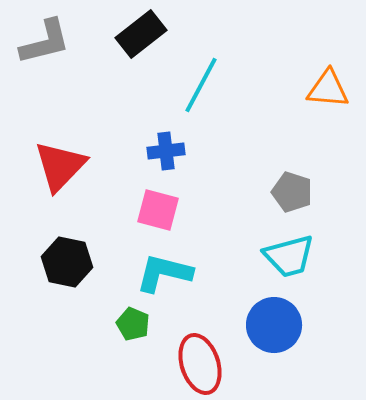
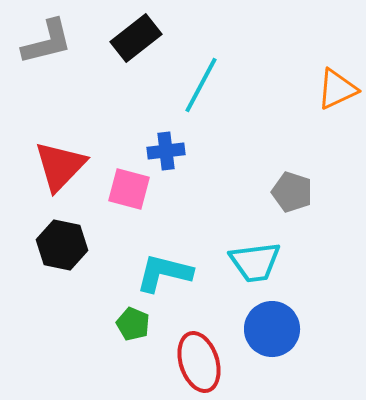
black rectangle: moved 5 px left, 4 px down
gray L-shape: moved 2 px right
orange triangle: moved 9 px right; rotated 30 degrees counterclockwise
pink square: moved 29 px left, 21 px up
cyan trapezoid: moved 34 px left, 6 px down; rotated 8 degrees clockwise
black hexagon: moved 5 px left, 17 px up
blue circle: moved 2 px left, 4 px down
red ellipse: moved 1 px left, 2 px up
